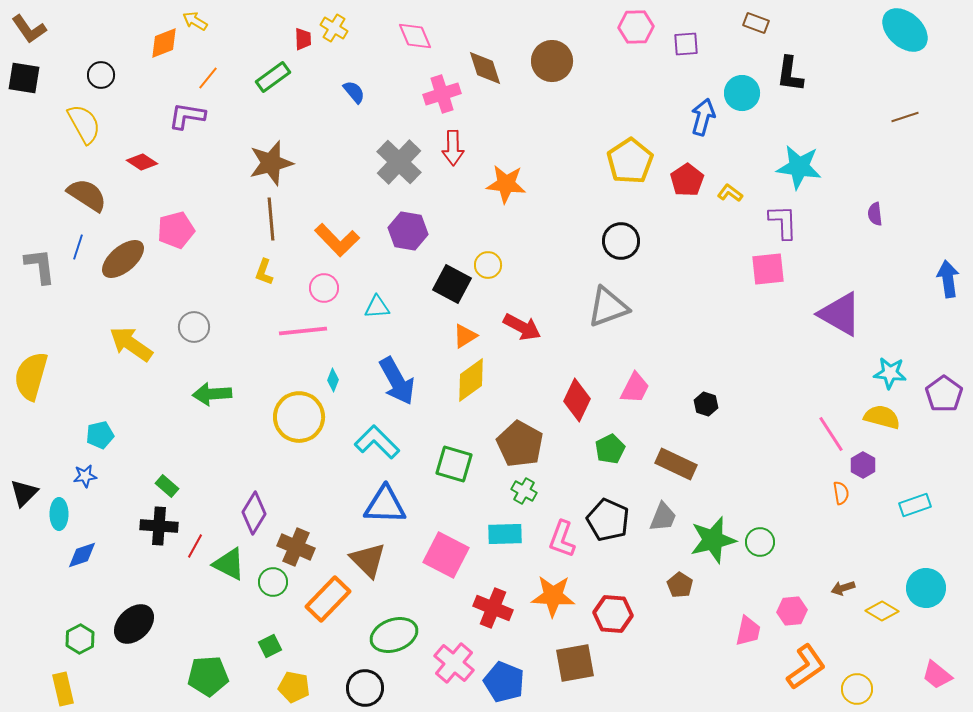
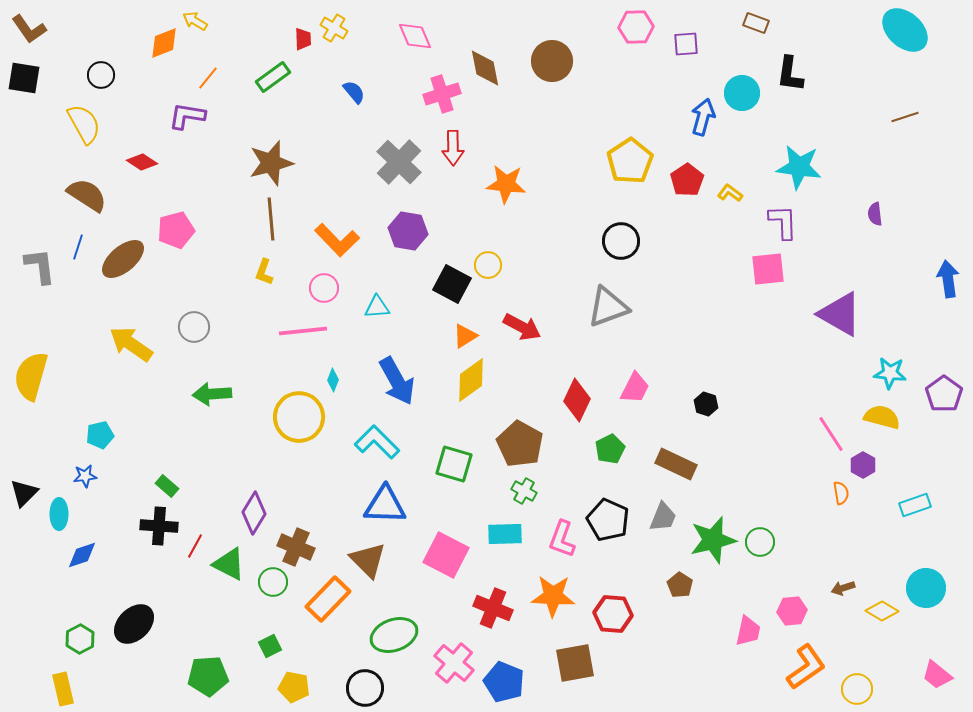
brown diamond at (485, 68): rotated 6 degrees clockwise
